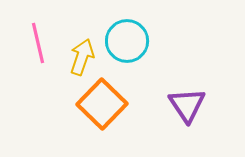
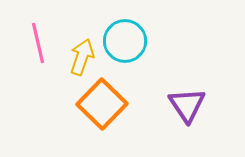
cyan circle: moved 2 px left
